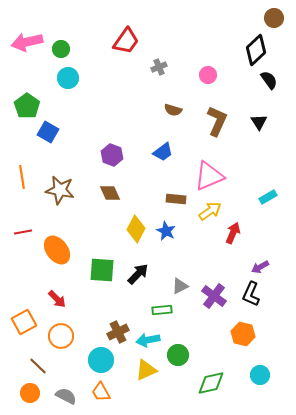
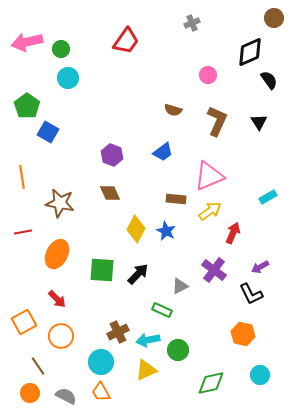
black diamond at (256, 50): moved 6 px left, 2 px down; rotated 20 degrees clockwise
gray cross at (159, 67): moved 33 px right, 44 px up
brown star at (60, 190): moved 13 px down
orange ellipse at (57, 250): moved 4 px down; rotated 64 degrees clockwise
black L-shape at (251, 294): rotated 50 degrees counterclockwise
purple cross at (214, 296): moved 26 px up
green rectangle at (162, 310): rotated 30 degrees clockwise
green circle at (178, 355): moved 5 px up
cyan circle at (101, 360): moved 2 px down
brown line at (38, 366): rotated 12 degrees clockwise
